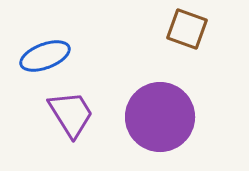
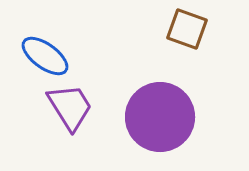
blue ellipse: rotated 57 degrees clockwise
purple trapezoid: moved 1 px left, 7 px up
